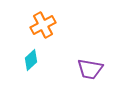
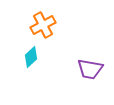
cyan diamond: moved 3 px up
